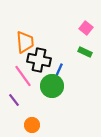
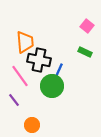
pink square: moved 1 px right, 2 px up
pink line: moved 3 px left
